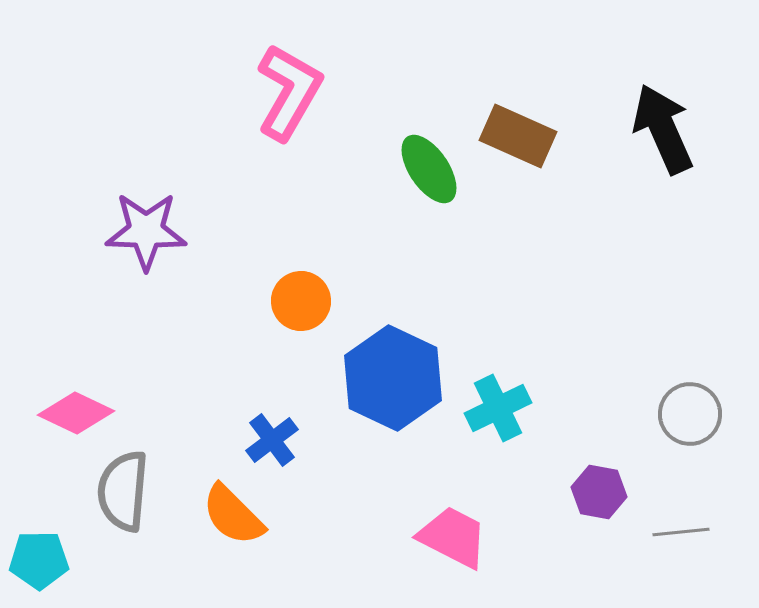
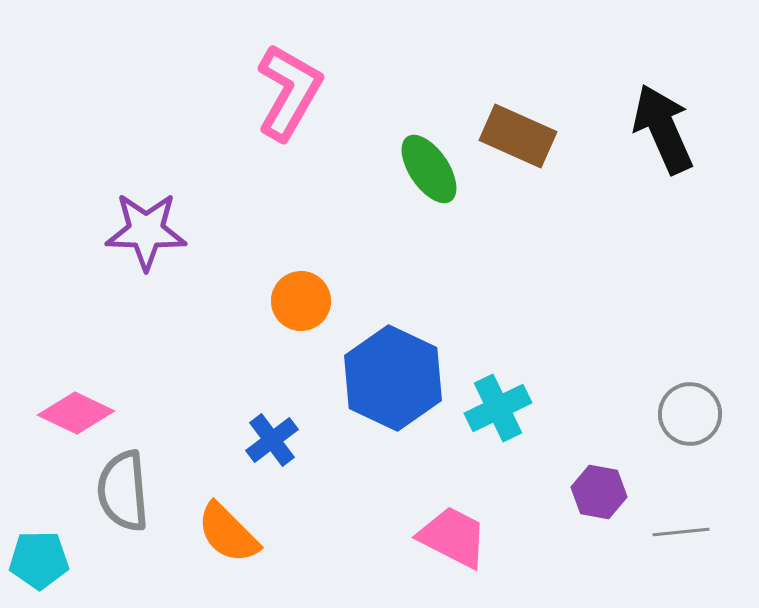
gray semicircle: rotated 10 degrees counterclockwise
orange semicircle: moved 5 px left, 18 px down
